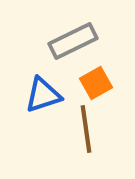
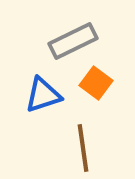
orange square: rotated 24 degrees counterclockwise
brown line: moved 3 px left, 19 px down
